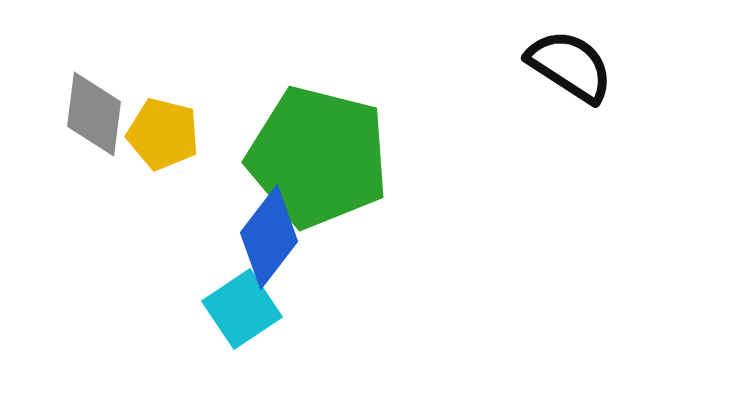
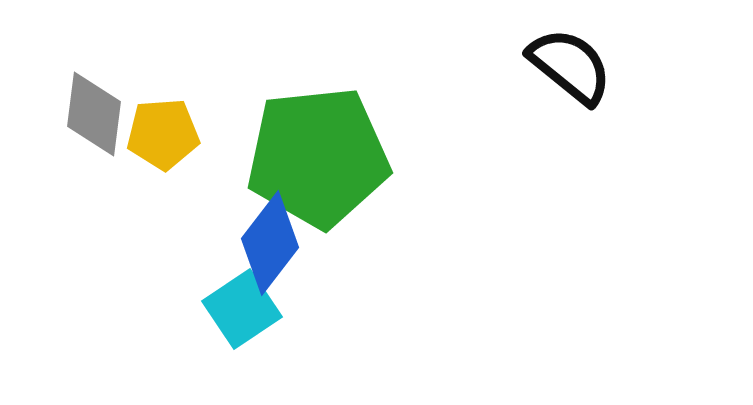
black semicircle: rotated 6 degrees clockwise
yellow pentagon: rotated 18 degrees counterclockwise
green pentagon: rotated 20 degrees counterclockwise
blue diamond: moved 1 px right, 6 px down
